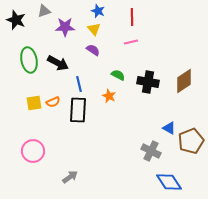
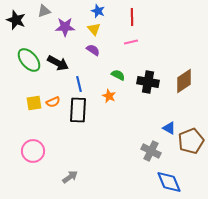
green ellipse: rotated 30 degrees counterclockwise
blue diamond: rotated 12 degrees clockwise
